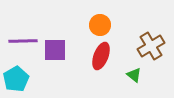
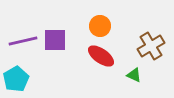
orange circle: moved 1 px down
purple line: rotated 12 degrees counterclockwise
purple square: moved 10 px up
red ellipse: rotated 76 degrees counterclockwise
green triangle: rotated 14 degrees counterclockwise
